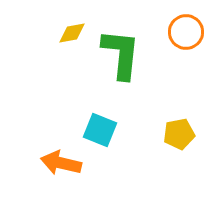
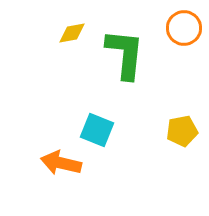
orange circle: moved 2 px left, 4 px up
green L-shape: moved 4 px right
cyan square: moved 3 px left
yellow pentagon: moved 3 px right, 3 px up
